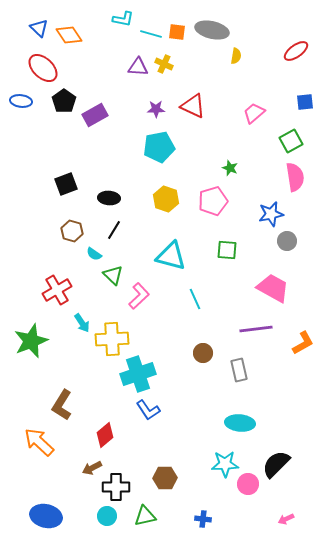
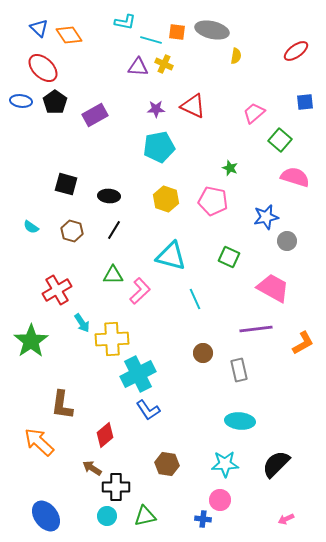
cyan L-shape at (123, 19): moved 2 px right, 3 px down
cyan line at (151, 34): moved 6 px down
black pentagon at (64, 101): moved 9 px left, 1 px down
green square at (291, 141): moved 11 px left, 1 px up; rotated 20 degrees counterclockwise
pink semicircle at (295, 177): rotated 64 degrees counterclockwise
black square at (66, 184): rotated 35 degrees clockwise
black ellipse at (109, 198): moved 2 px up
pink pentagon at (213, 201): rotated 28 degrees clockwise
blue star at (271, 214): moved 5 px left, 3 px down
green square at (227, 250): moved 2 px right, 7 px down; rotated 20 degrees clockwise
cyan semicircle at (94, 254): moved 63 px left, 27 px up
green triangle at (113, 275): rotated 45 degrees counterclockwise
pink L-shape at (139, 296): moved 1 px right, 5 px up
green star at (31, 341): rotated 12 degrees counterclockwise
cyan cross at (138, 374): rotated 8 degrees counterclockwise
brown L-shape at (62, 405): rotated 24 degrees counterclockwise
cyan ellipse at (240, 423): moved 2 px up
brown arrow at (92, 468): rotated 60 degrees clockwise
brown hexagon at (165, 478): moved 2 px right, 14 px up; rotated 10 degrees clockwise
pink circle at (248, 484): moved 28 px left, 16 px down
blue ellipse at (46, 516): rotated 40 degrees clockwise
